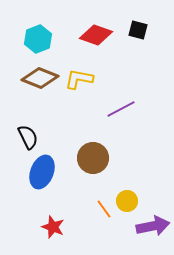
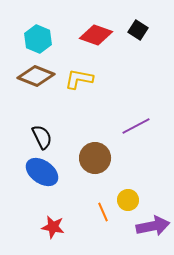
black square: rotated 18 degrees clockwise
cyan hexagon: rotated 16 degrees counterclockwise
brown diamond: moved 4 px left, 2 px up
purple line: moved 15 px right, 17 px down
black semicircle: moved 14 px right
brown circle: moved 2 px right
blue ellipse: rotated 76 degrees counterclockwise
yellow circle: moved 1 px right, 1 px up
orange line: moved 1 px left, 3 px down; rotated 12 degrees clockwise
red star: rotated 10 degrees counterclockwise
